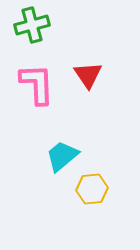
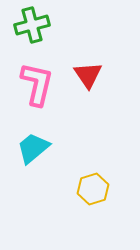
pink L-shape: rotated 15 degrees clockwise
cyan trapezoid: moved 29 px left, 8 px up
yellow hexagon: moved 1 px right; rotated 12 degrees counterclockwise
